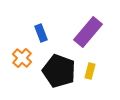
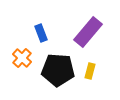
black pentagon: moved 1 px left, 1 px up; rotated 16 degrees counterclockwise
